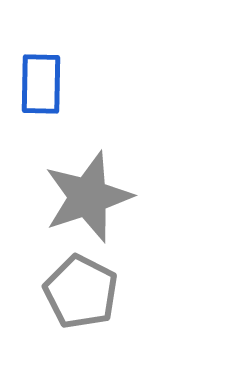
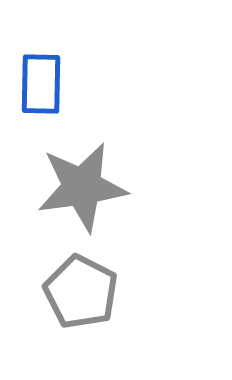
gray star: moved 6 px left, 10 px up; rotated 10 degrees clockwise
